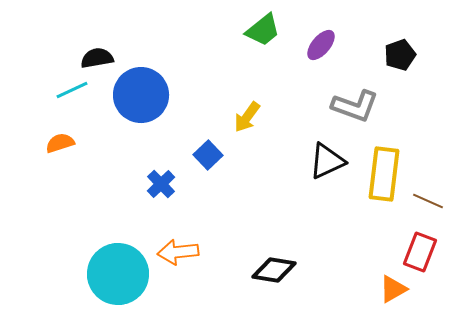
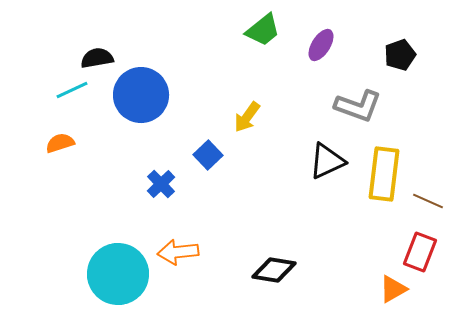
purple ellipse: rotated 8 degrees counterclockwise
gray L-shape: moved 3 px right
